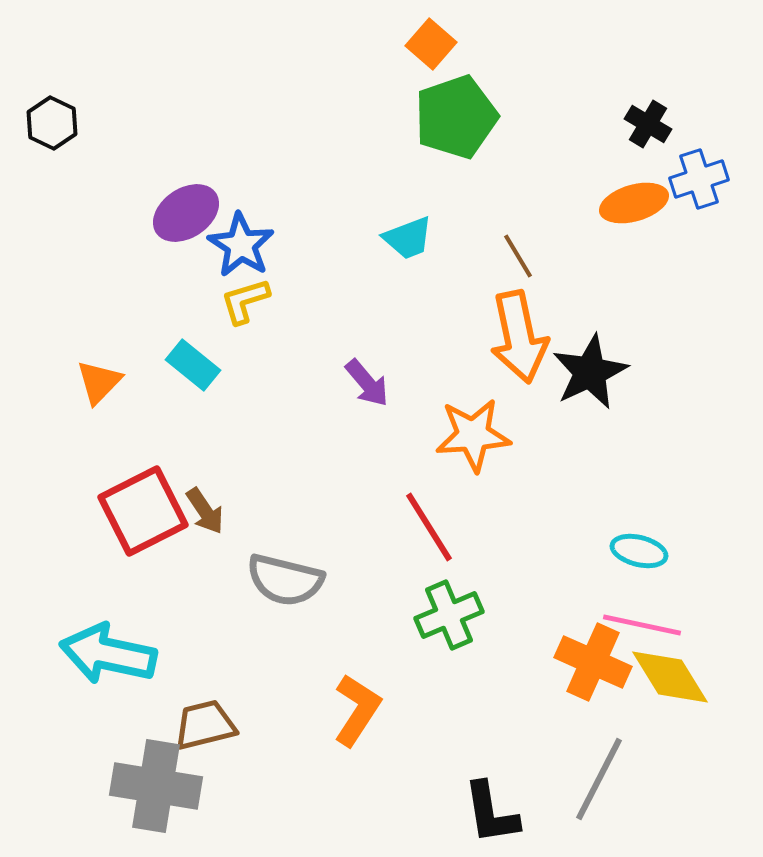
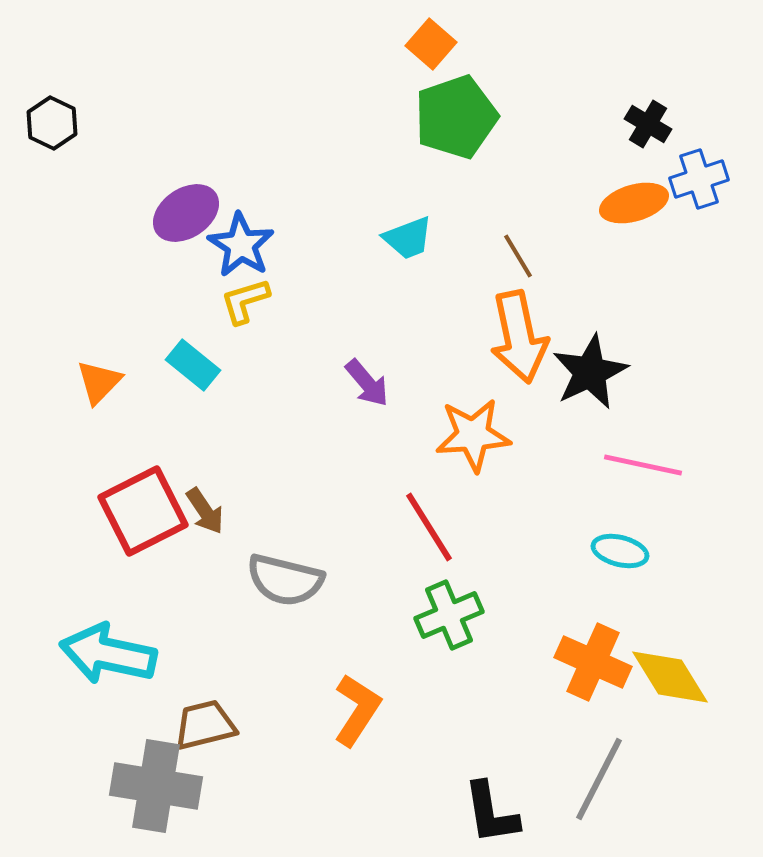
cyan ellipse: moved 19 px left
pink line: moved 1 px right, 160 px up
